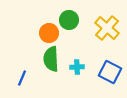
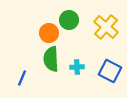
yellow cross: moved 1 px left, 1 px up
blue square: moved 1 px up
